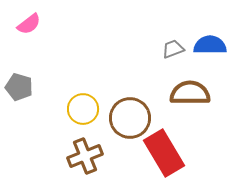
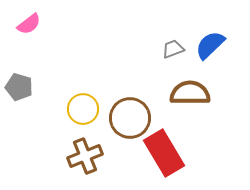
blue semicircle: rotated 44 degrees counterclockwise
